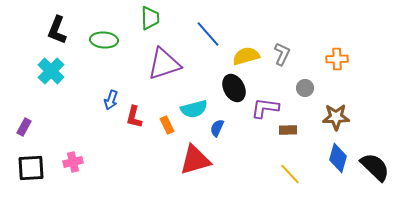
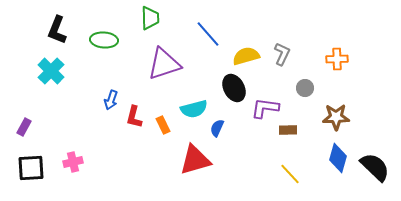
orange rectangle: moved 4 px left
